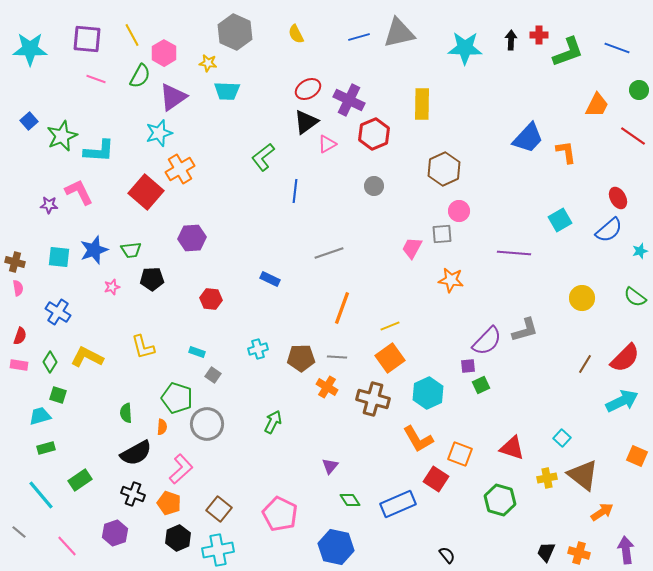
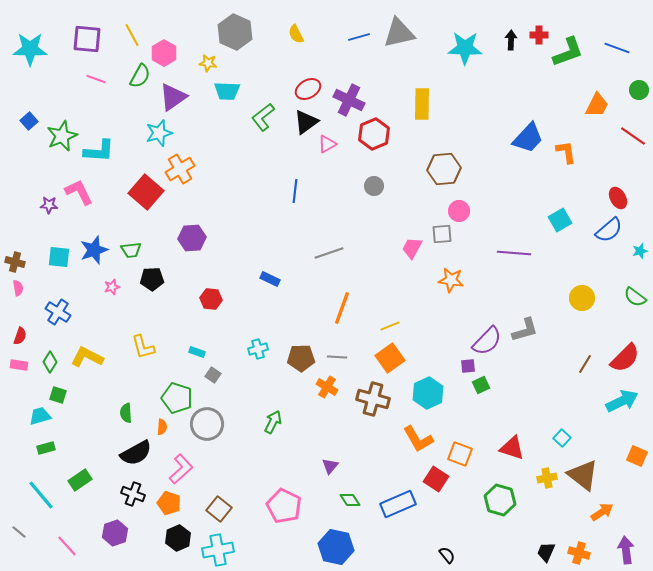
green L-shape at (263, 157): moved 40 px up
brown hexagon at (444, 169): rotated 20 degrees clockwise
pink pentagon at (280, 514): moved 4 px right, 8 px up
